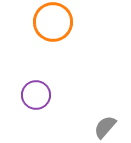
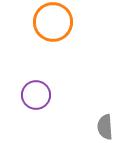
gray semicircle: rotated 45 degrees counterclockwise
